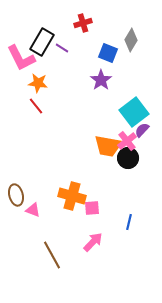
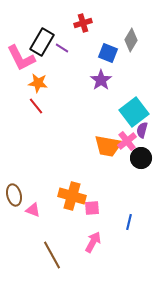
purple semicircle: rotated 28 degrees counterclockwise
black circle: moved 13 px right
brown ellipse: moved 2 px left
pink arrow: rotated 15 degrees counterclockwise
